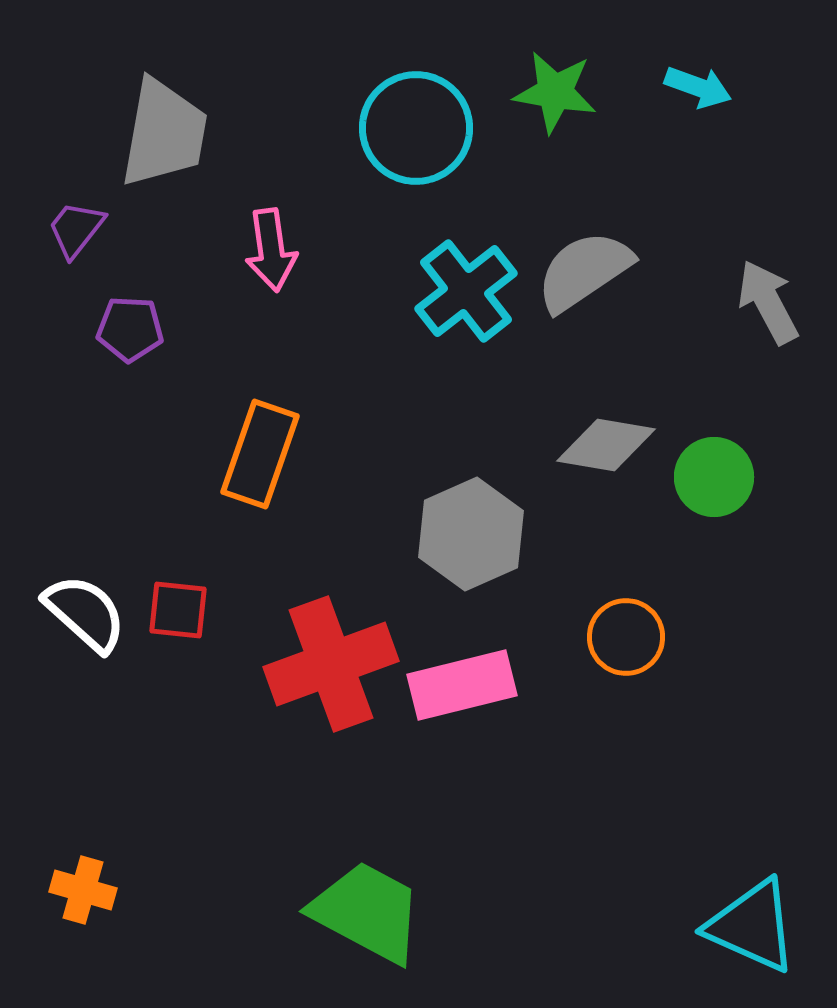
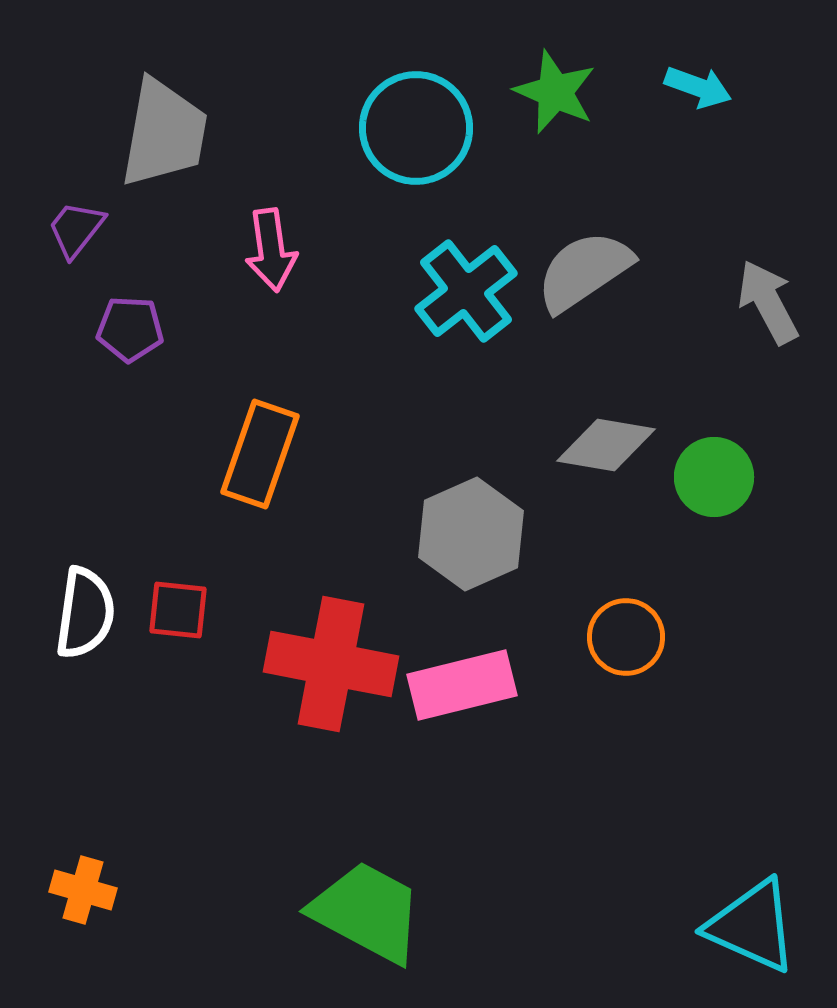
green star: rotated 14 degrees clockwise
white semicircle: rotated 56 degrees clockwise
red cross: rotated 31 degrees clockwise
